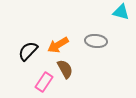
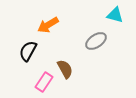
cyan triangle: moved 6 px left, 3 px down
gray ellipse: rotated 40 degrees counterclockwise
orange arrow: moved 10 px left, 20 px up
black semicircle: rotated 15 degrees counterclockwise
